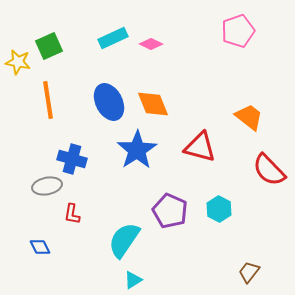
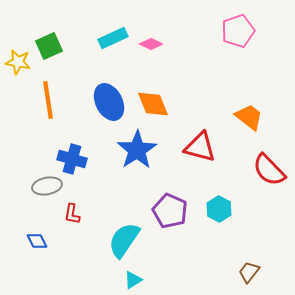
blue diamond: moved 3 px left, 6 px up
